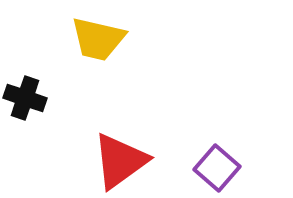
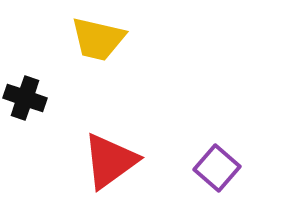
red triangle: moved 10 px left
